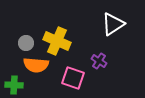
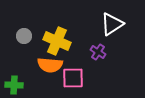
white triangle: moved 1 px left
gray circle: moved 2 px left, 7 px up
purple cross: moved 1 px left, 9 px up
orange semicircle: moved 14 px right
pink square: rotated 20 degrees counterclockwise
